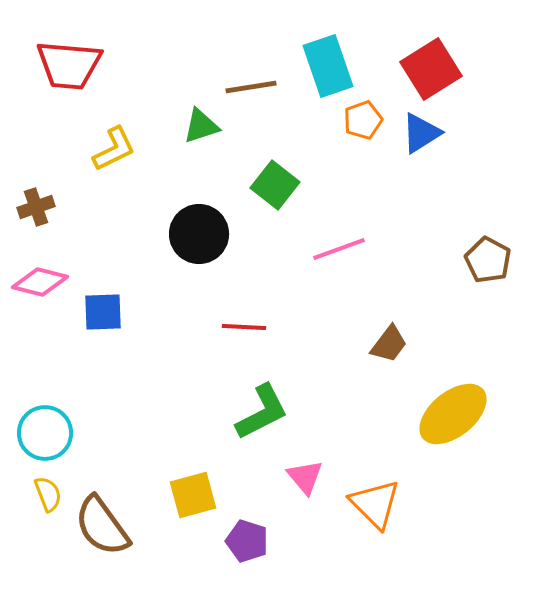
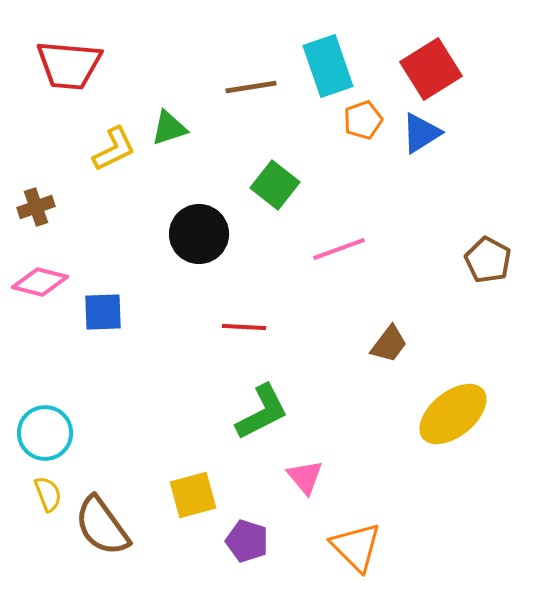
green triangle: moved 32 px left, 2 px down
orange triangle: moved 19 px left, 43 px down
